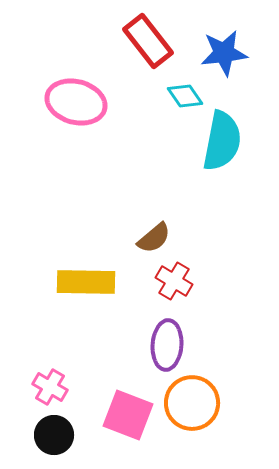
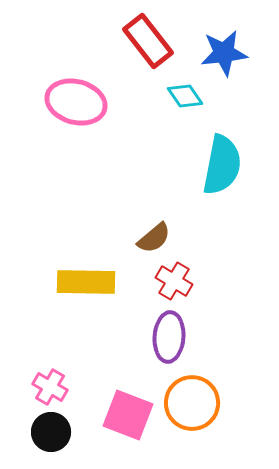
cyan semicircle: moved 24 px down
purple ellipse: moved 2 px right, 8 px up
black circle: moved 3 px left, 3 px up
